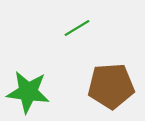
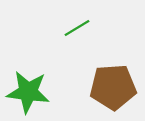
brown pentagon: moved 2 px right, 1 px down
